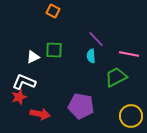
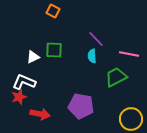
cyan semicircle: moved 1 px right
yellow circle: moved 3 px down
